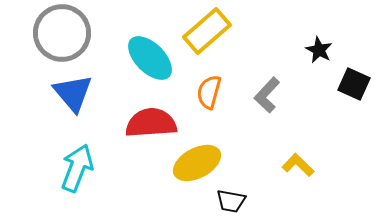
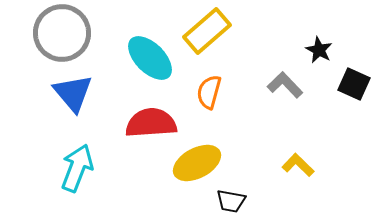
gray L-shape: moved 18 px right, 10 px up; rotated 93 degrees clockwise
